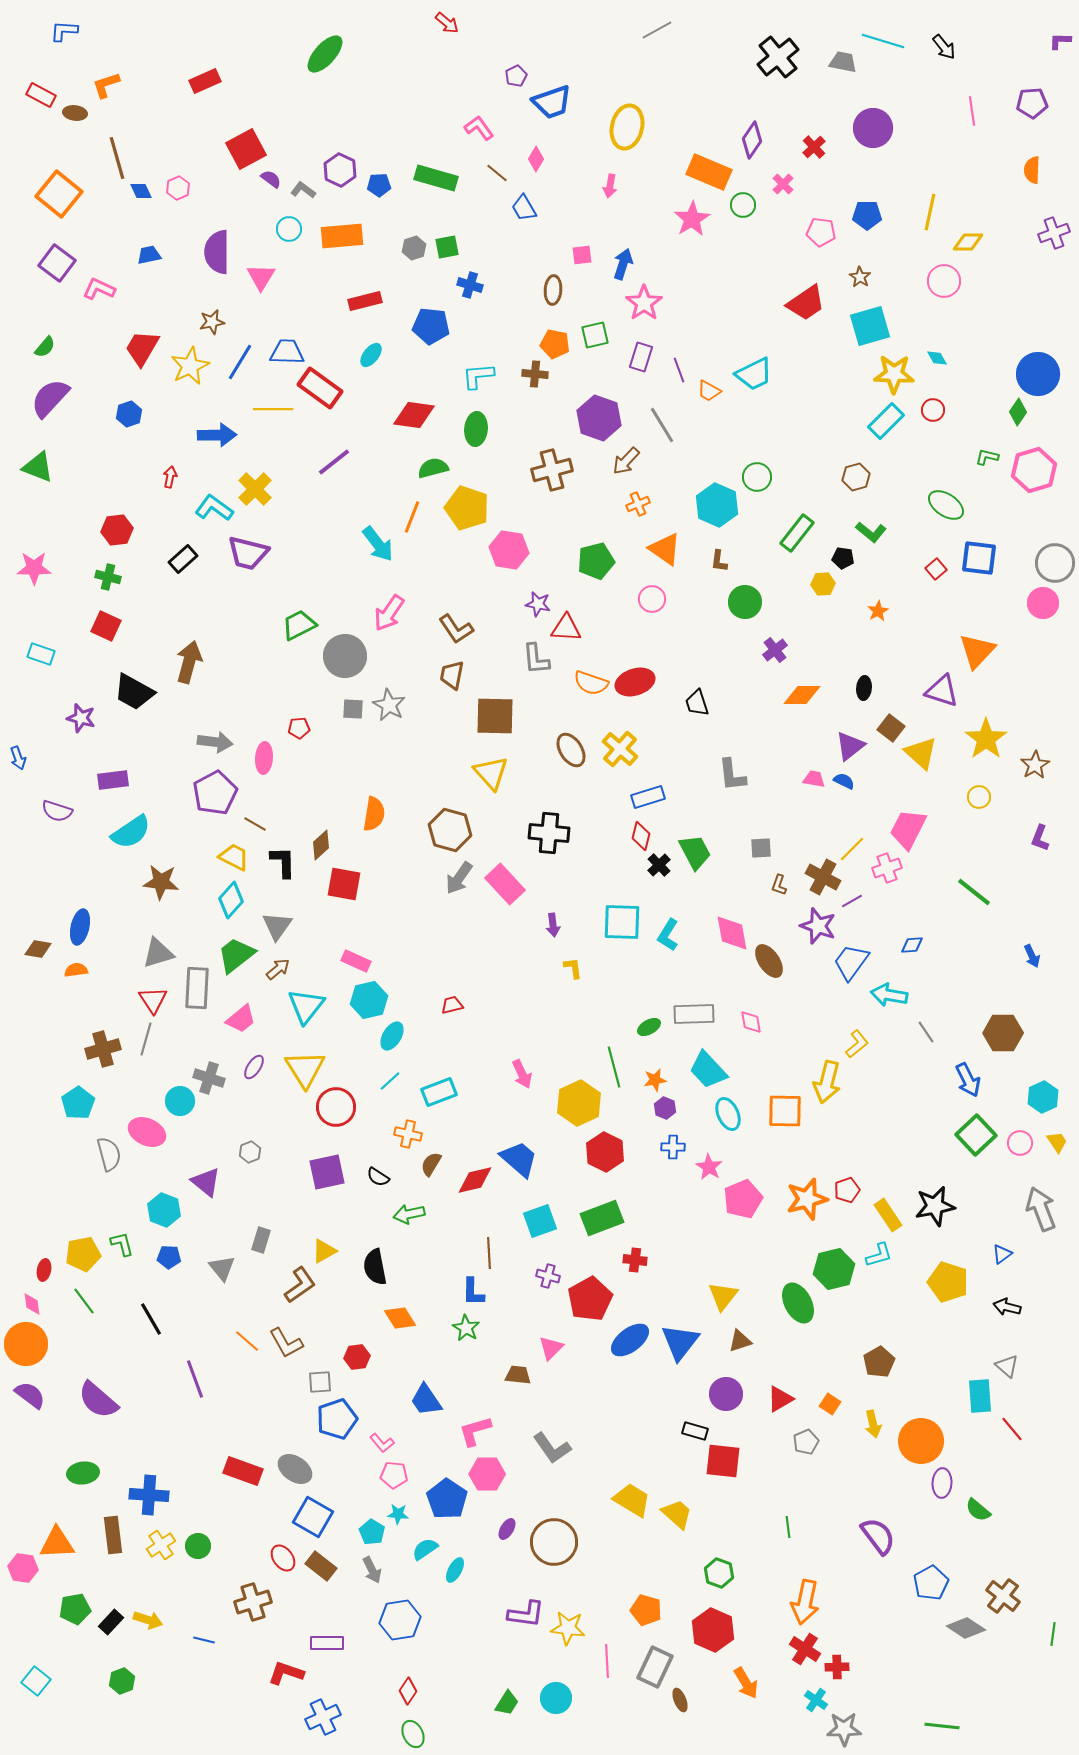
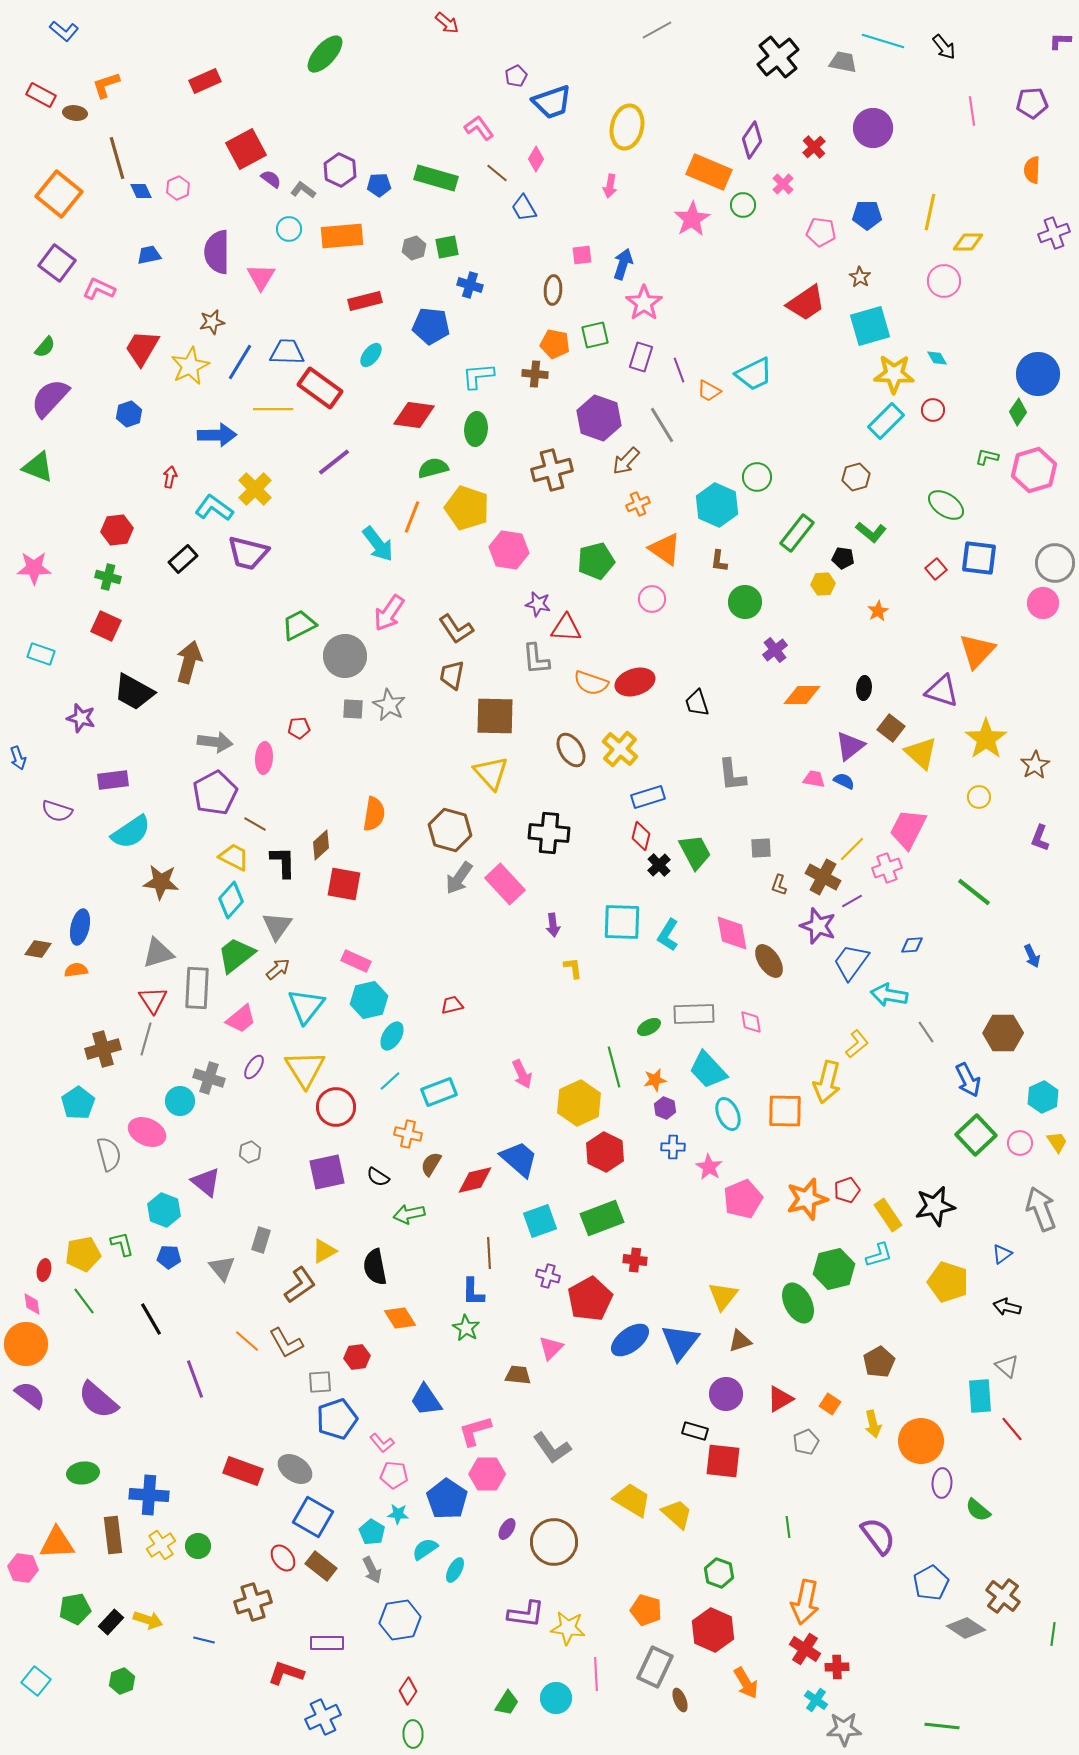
blue L-shape at (64, 31): rotated 144 degrees counterclockwise
pink line at (607, 1661): moved 11 px left, 13 px down
green ellipse at (413, 1734): rotated 24 degrees clockwise
